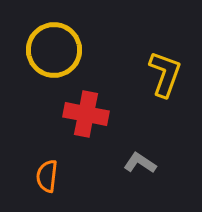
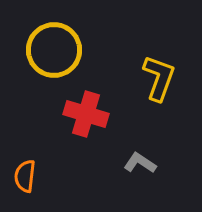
yellow L-shape: moved 6 px left, 4 px down
red cross: rotated 6 degrees clockwise
orange semicircle: moved 22 px left
